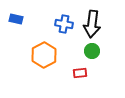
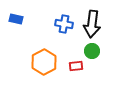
orange hexagon: moved 7 px down
red rectangle: moved 4 px left, 7 px up
